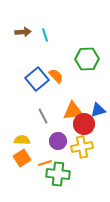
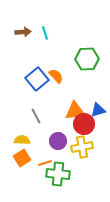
cyan line: moved 2 px up
orange triangle: moved 2 px right
gray line: moved 7 px left
